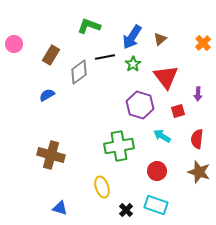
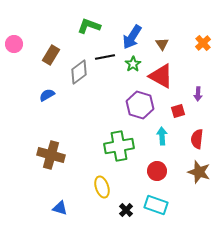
brown triangle: moved 2 px right, 5 px down; rotated 24 degrees counterclockwise
red triangle: moved 5 px left, 1 px up; rotated 24 degrees counterclockwise
cyan arrow: rotated 54 degrees clockwise
